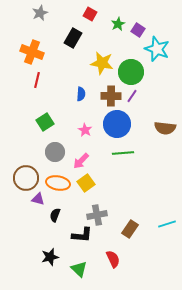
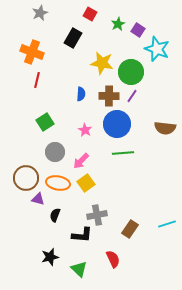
brown cross: moved 2 px left
